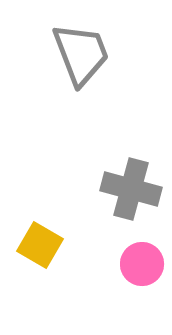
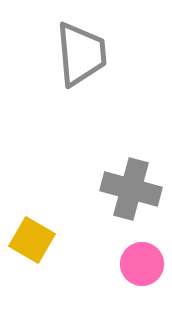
gray trapezoid: rotated 16 degrees clockwise
yellow square: moved 8 px left, 5 px up
